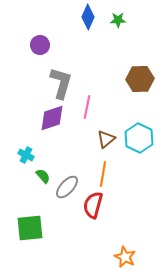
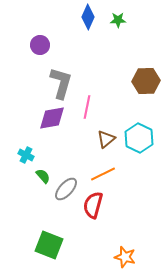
brown hexagon: moved 6 px right, 2 px down
purple diamond: rotated 8 degrees clockwise
orange line: rotated 55 degrees clockwise
gray ellipse: moved 1 px left, 2 px down
green square: moved 19 px right, 17 px down; rotated 28 degrees clockwise
orange star: rotated 10 degrees counterclockwise
